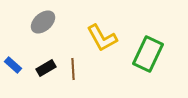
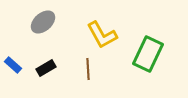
yellow L-shape: moved 3 px up
brown line: moved 15 px right
